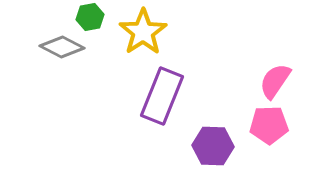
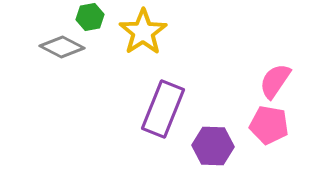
purple rectangle: moved 1 px right, 13 px down
pink pentagon: rotated 12 degrees clockwise
